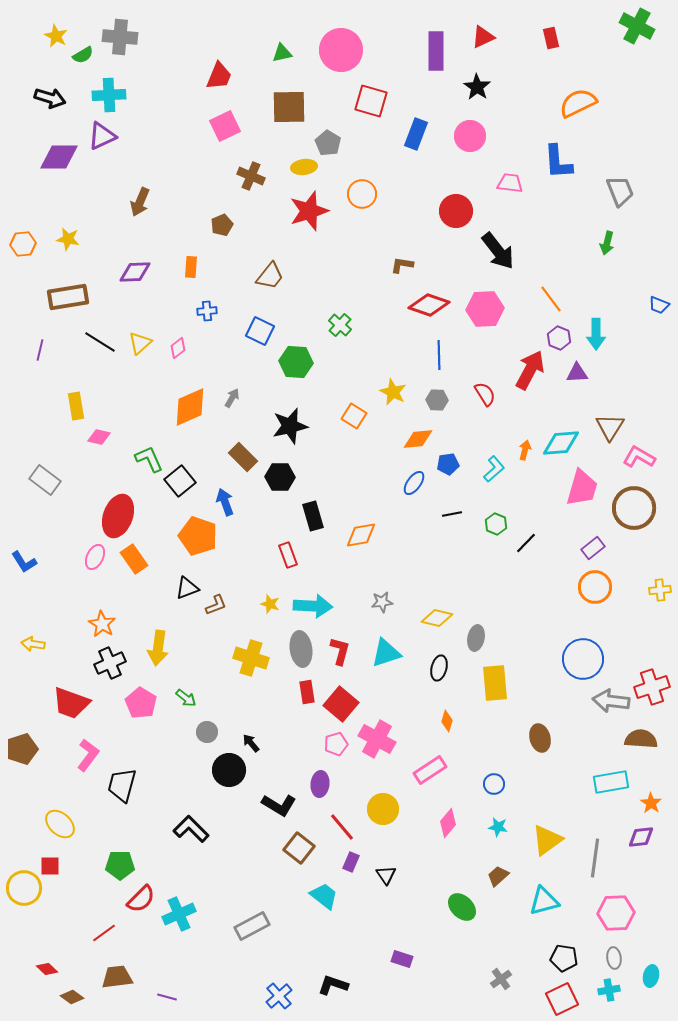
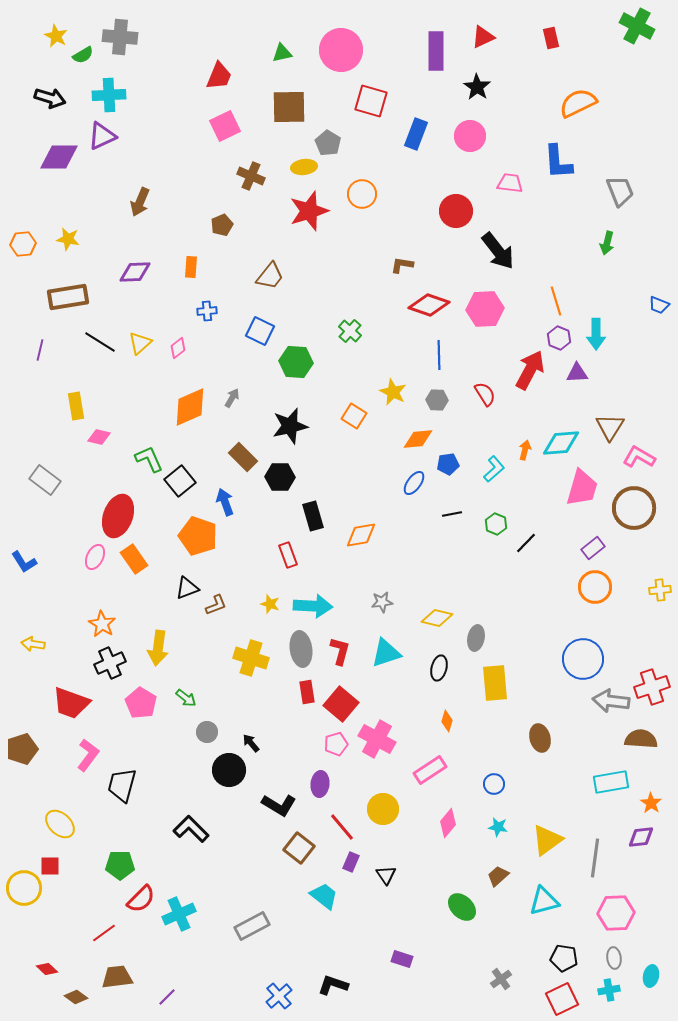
orange line at (551, 299): moved 5 px right, 2 px down; rotated 20 degrees clockwise
green cross at (340, 325): moved 10 px right, 6 px down
brown diamond at (72, 997): moved 4 px right
purple line at (167, 997): rotated 60 degrees counterclockwise
